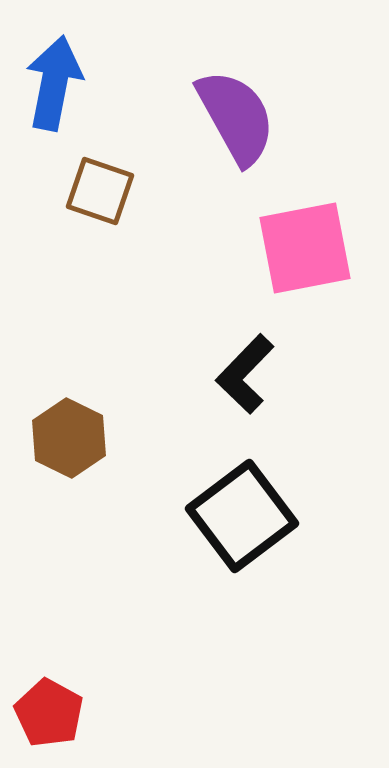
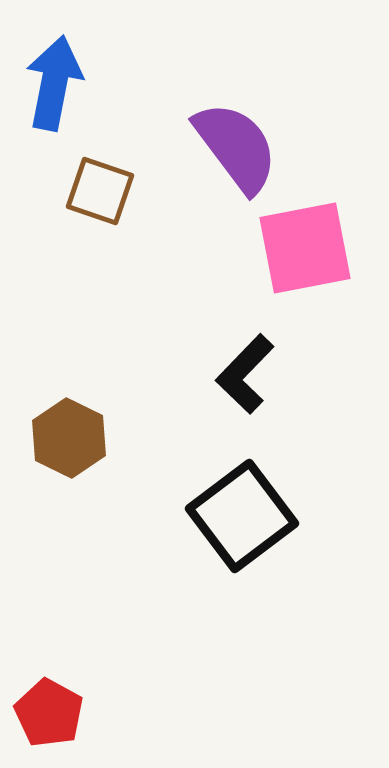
purple semicircle: moved 30 px down; rotated 8 degrees counterclockwise
